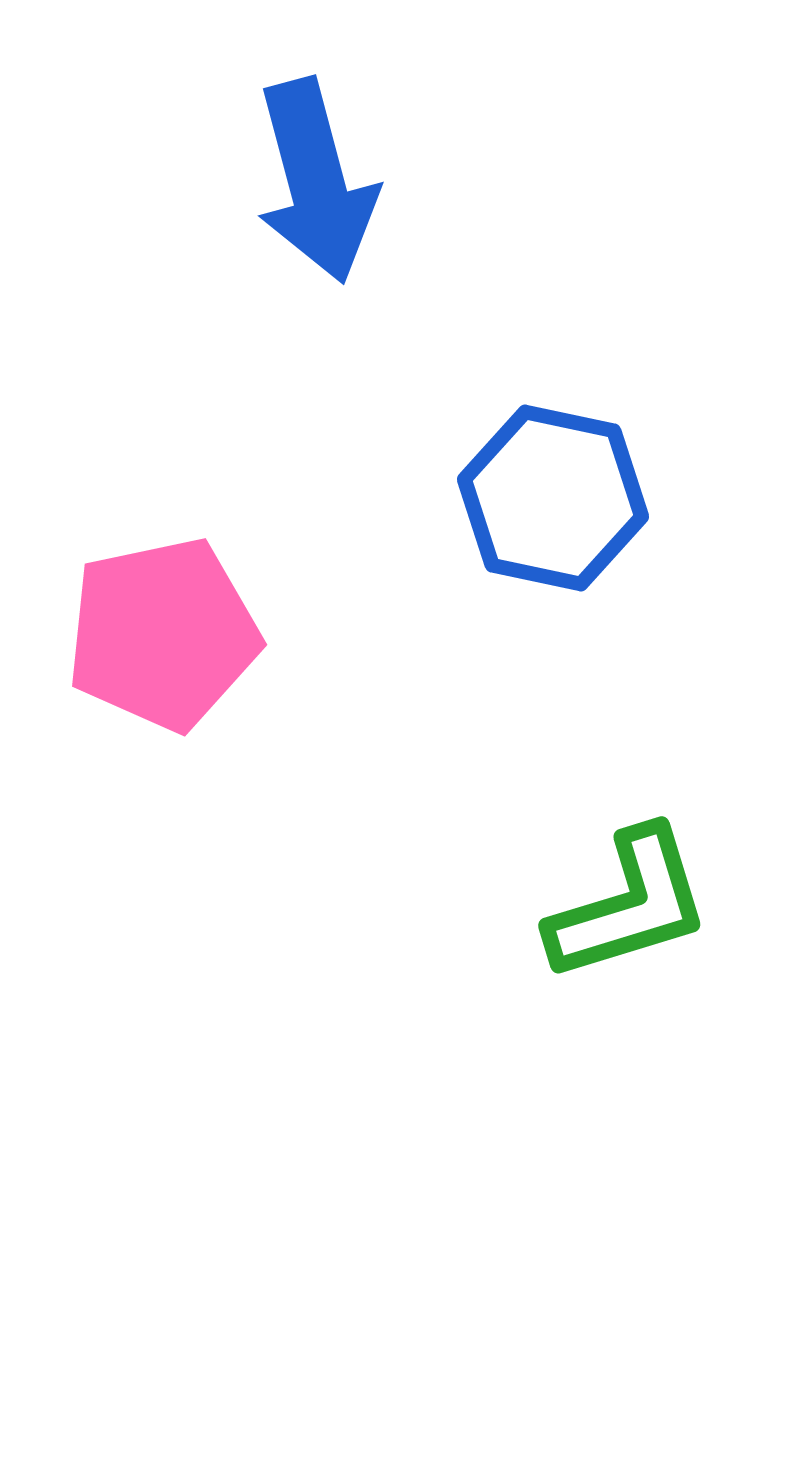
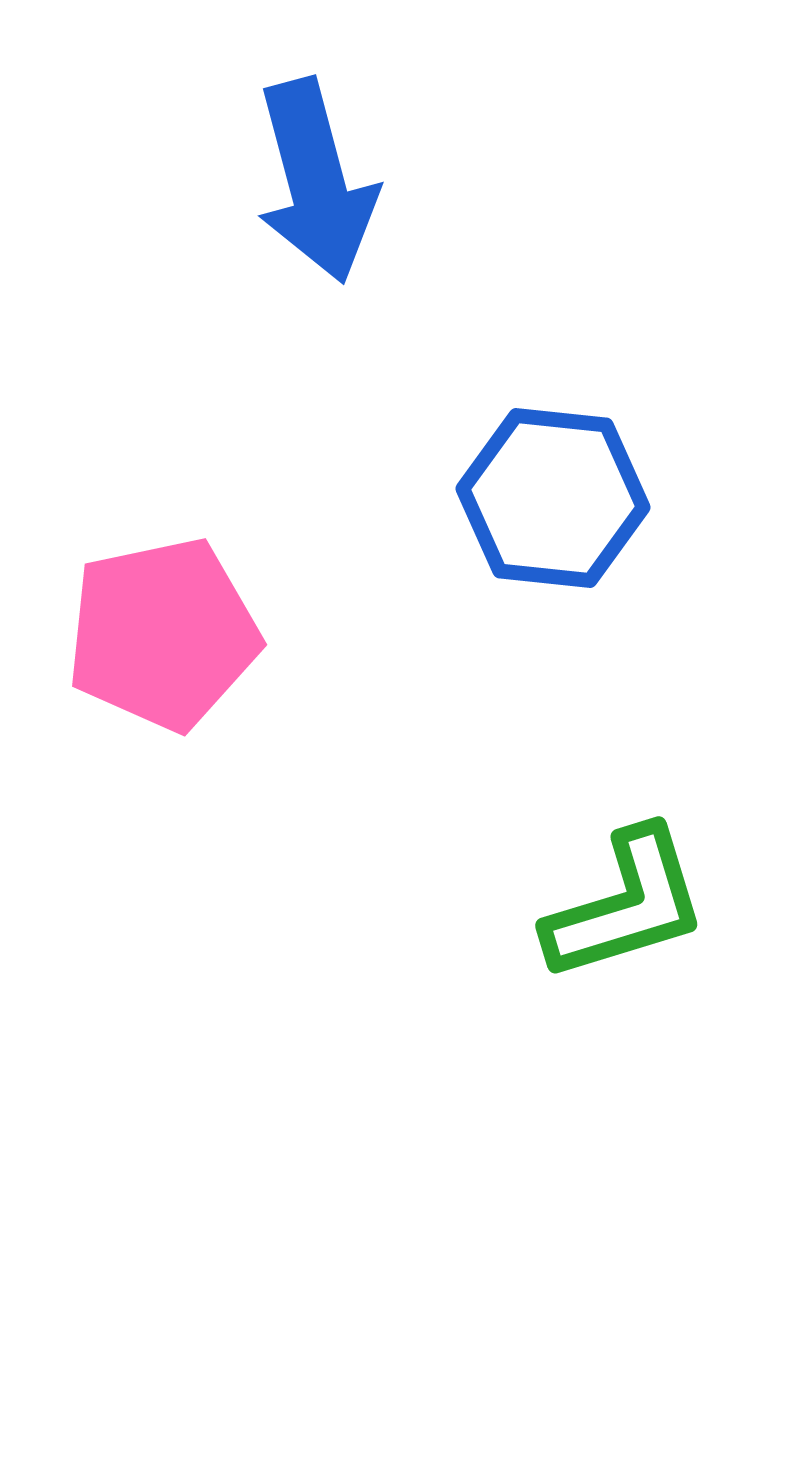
blue hexagon: rotated 6 degrees counterclockwise
green L-shape: moved 3 px left
